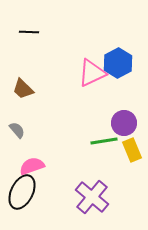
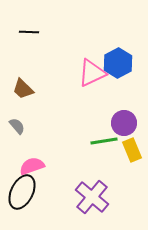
gray semicircle: moved 4 px up
